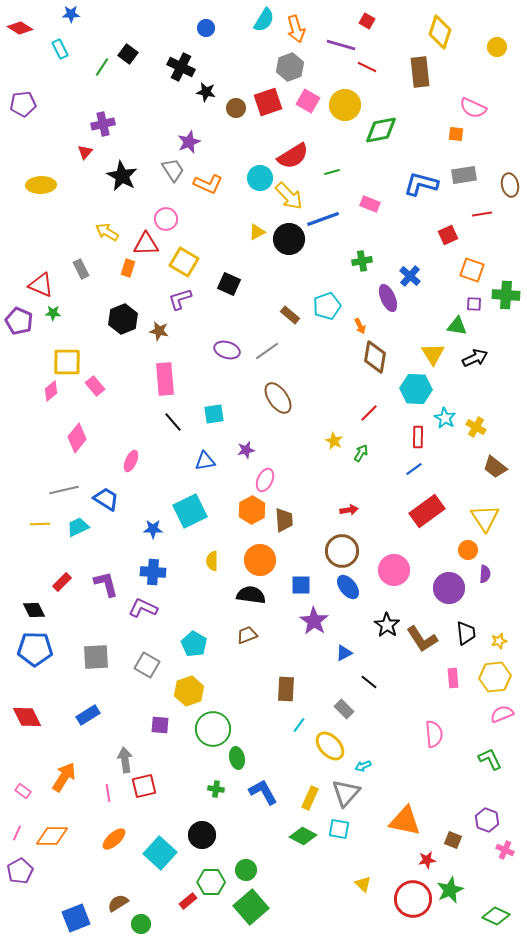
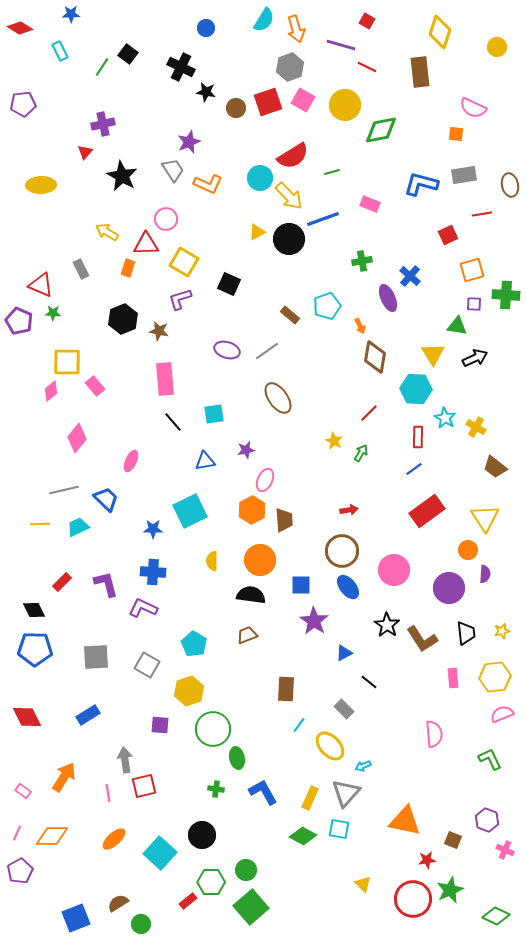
cyan rectangle at (60, 49): moved 2 px down
pink square at (308, 101): moved 5 px left, 1 px up
orange square at (472, 270): rotated 35 degrees counterclockwise
blue trapezoid at (106, 499): rotated 12 degrees clockwise
yellow star at (499, 641): moved 3 px right, 10 px up
